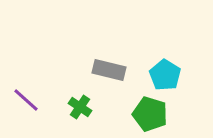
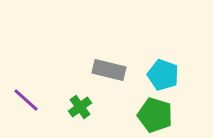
cyan pentagon: moved 2 px left; rotated 12 degrees counterclockwise
green cross: rotated 20 degrees clockwise
green pentagon: moved 5 px right, 1 px down
